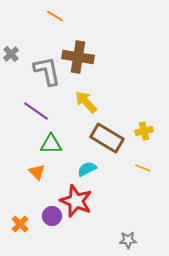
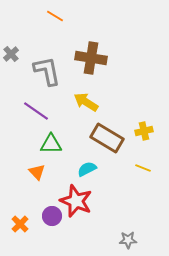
brown cross: moved 13 px right, 1 px down
yellow arrow: rotated 15 degrees counterclockwise
